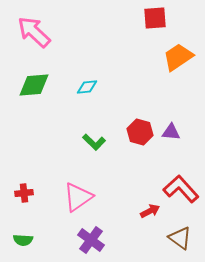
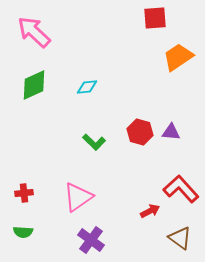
green diamond: rotated 20 degrees counterclockwise
green semicircle: moved 8 px up
